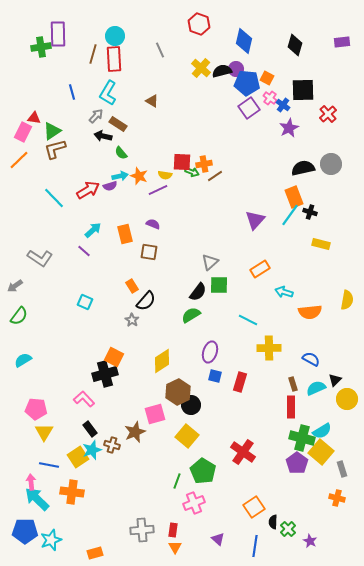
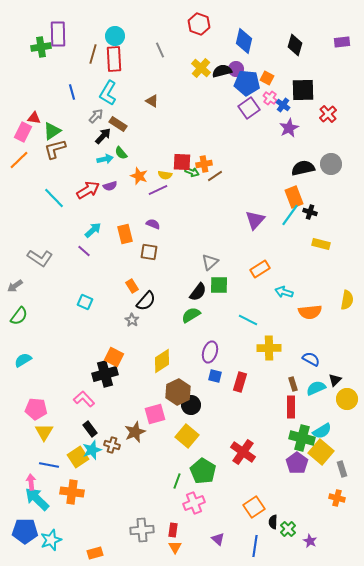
black arrow at (103, 136): rotated 120 degrees clockwise
cyan arrow at (120, 176): moved 15 px left, 17 px up
